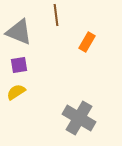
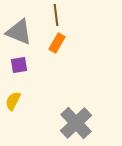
orange rectangle: moved 30 px left, 1 px down
yellow semicircle: moved 3 px left, 9 px down; rotated 30 degrees counterclockwise
gray cross: moved 3 px left, 5 px down; rotated 16 degrees clockwise
